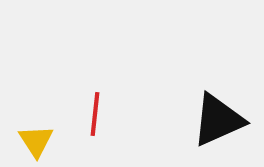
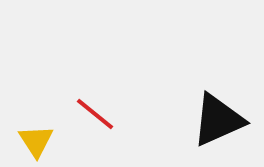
red line: rotated 57 degrees counterclockwise
